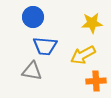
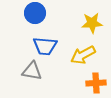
blue circle: moved 2 px right, 4 px up
orange cross: moved 2 px down
